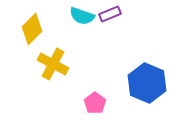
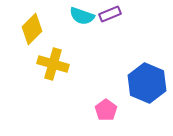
yellow cross: rotated 12 degrees counterclockwise
pink pentagon: moved 11 px right, 7 px down
